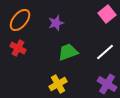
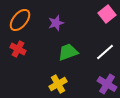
red cross: moved 1 px down
